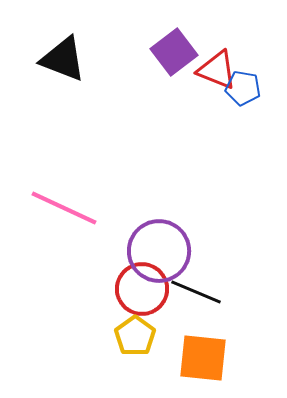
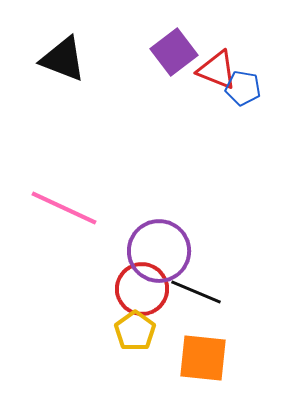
yellow pentagon: moved 5 px up
